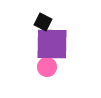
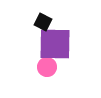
purple square: moved 3 px right
